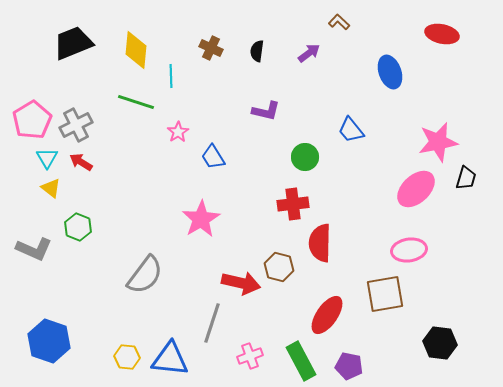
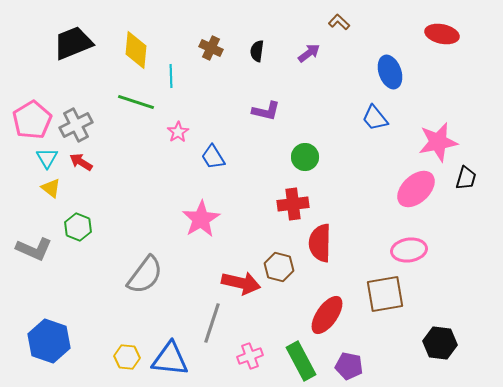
blue trapezoid at (351, 130): moved 24 px right, 12 px up
